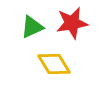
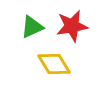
red star: moved 3 px down
